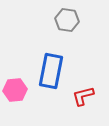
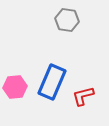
blue rectangle: moved 1 px right, 11 px down; rotated 12 degrees clockwise
pink hexagon: moved 3 px up
